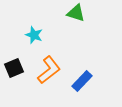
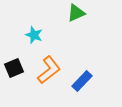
green triangle: rotated 42 degrees counterclockwise
